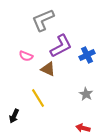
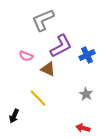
yellow line: rotated 12 degrees counterclockwise
